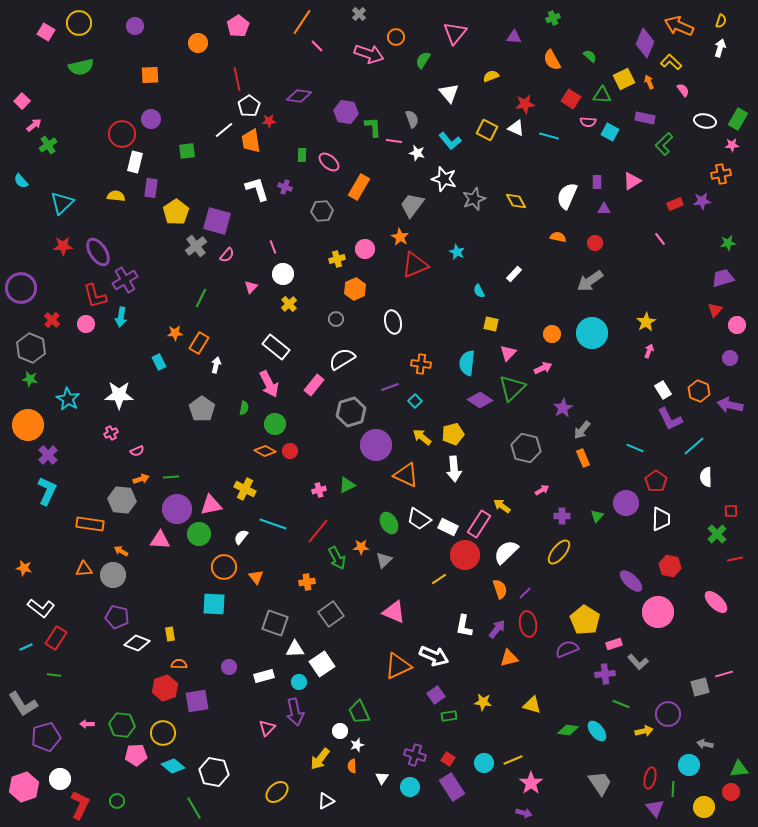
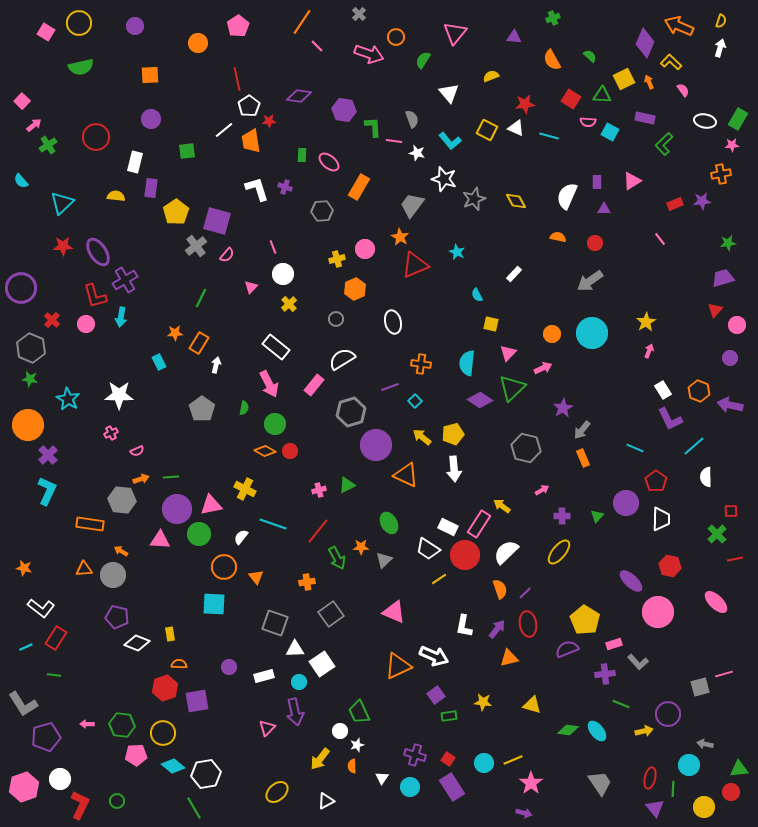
purple hexagon at (346, 112): moved 2 px left, 2 px up
red circle at (122, 134): moved 26 px left, 3 px down
cyan semicircle at (479, 291): moved 2 px left, 4 px down
white trapezoid at (419, 519): moved 9 px right, 30 px down
white hexagon at (214, 772): moved 8 px left, 2 px down; rotated 20 degrees counterclockwise
